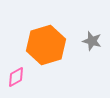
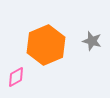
orange hexagon: rotated 6 degrees counterclockwise
